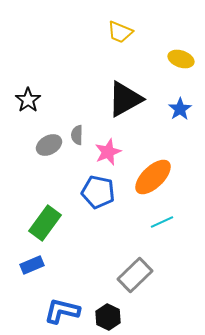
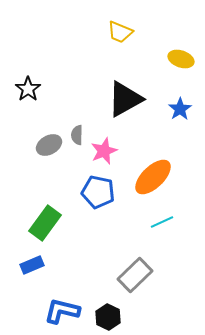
black star: moved 11 px up
pink star: moved 4 px left, 1 px up
